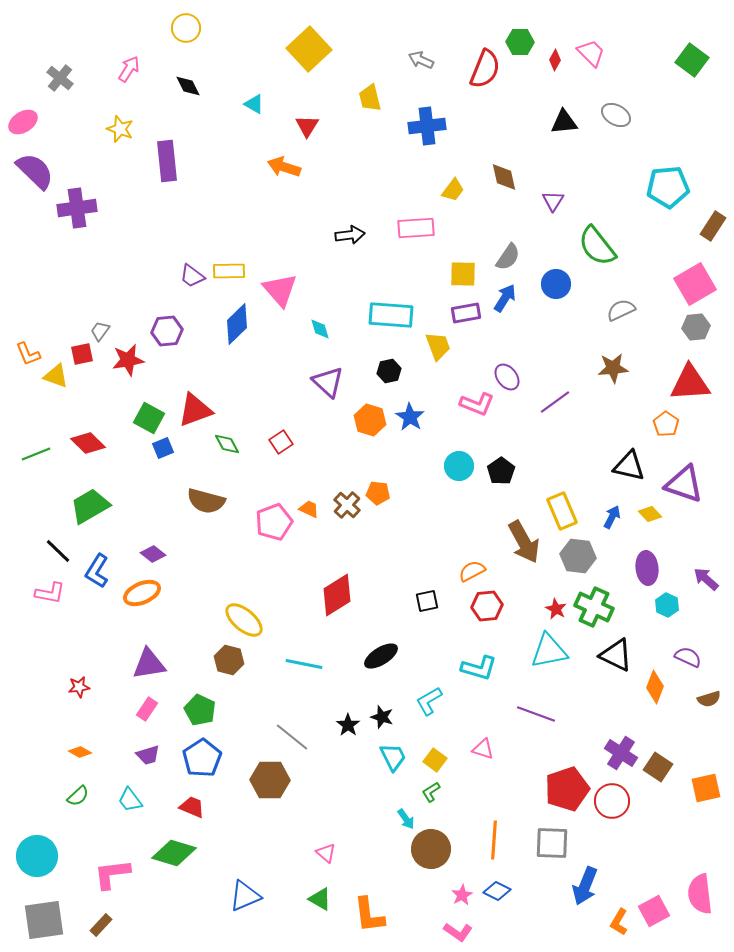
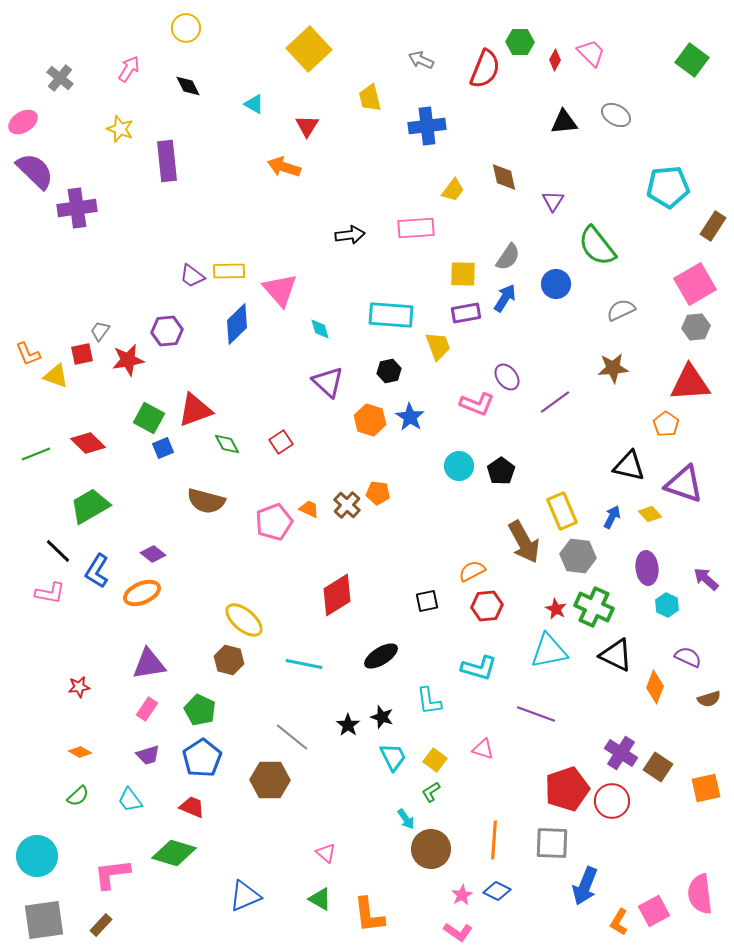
cyan L-shape at (429, 701): rotated 68 degrees counterclockwise
